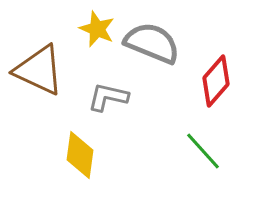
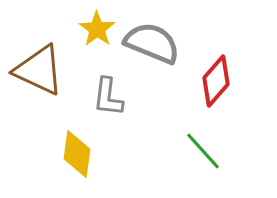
yellow star: rotated 12 degrees clockwise
gray L-shape: rotated 96 degrees counterclockwise
yellow diamond: moved 3 px left, 1 px up
